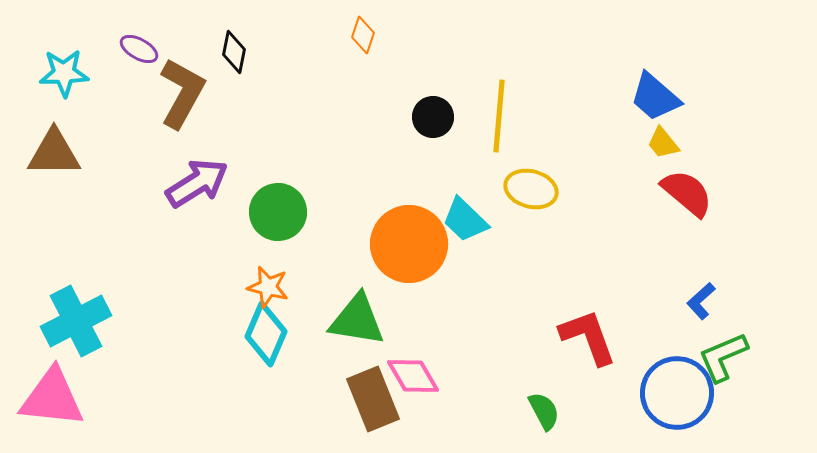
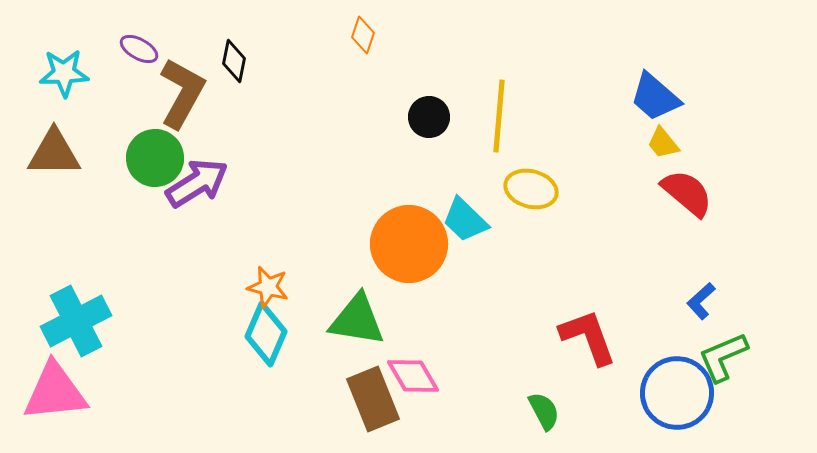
black diamond: moved 9 px down
black circle: moved 4 px left
green circle: moved 123 px left, 54 px up
pink triangle: moved 3 px right, 6 px up; rotated 12 degrees counterclockwise
